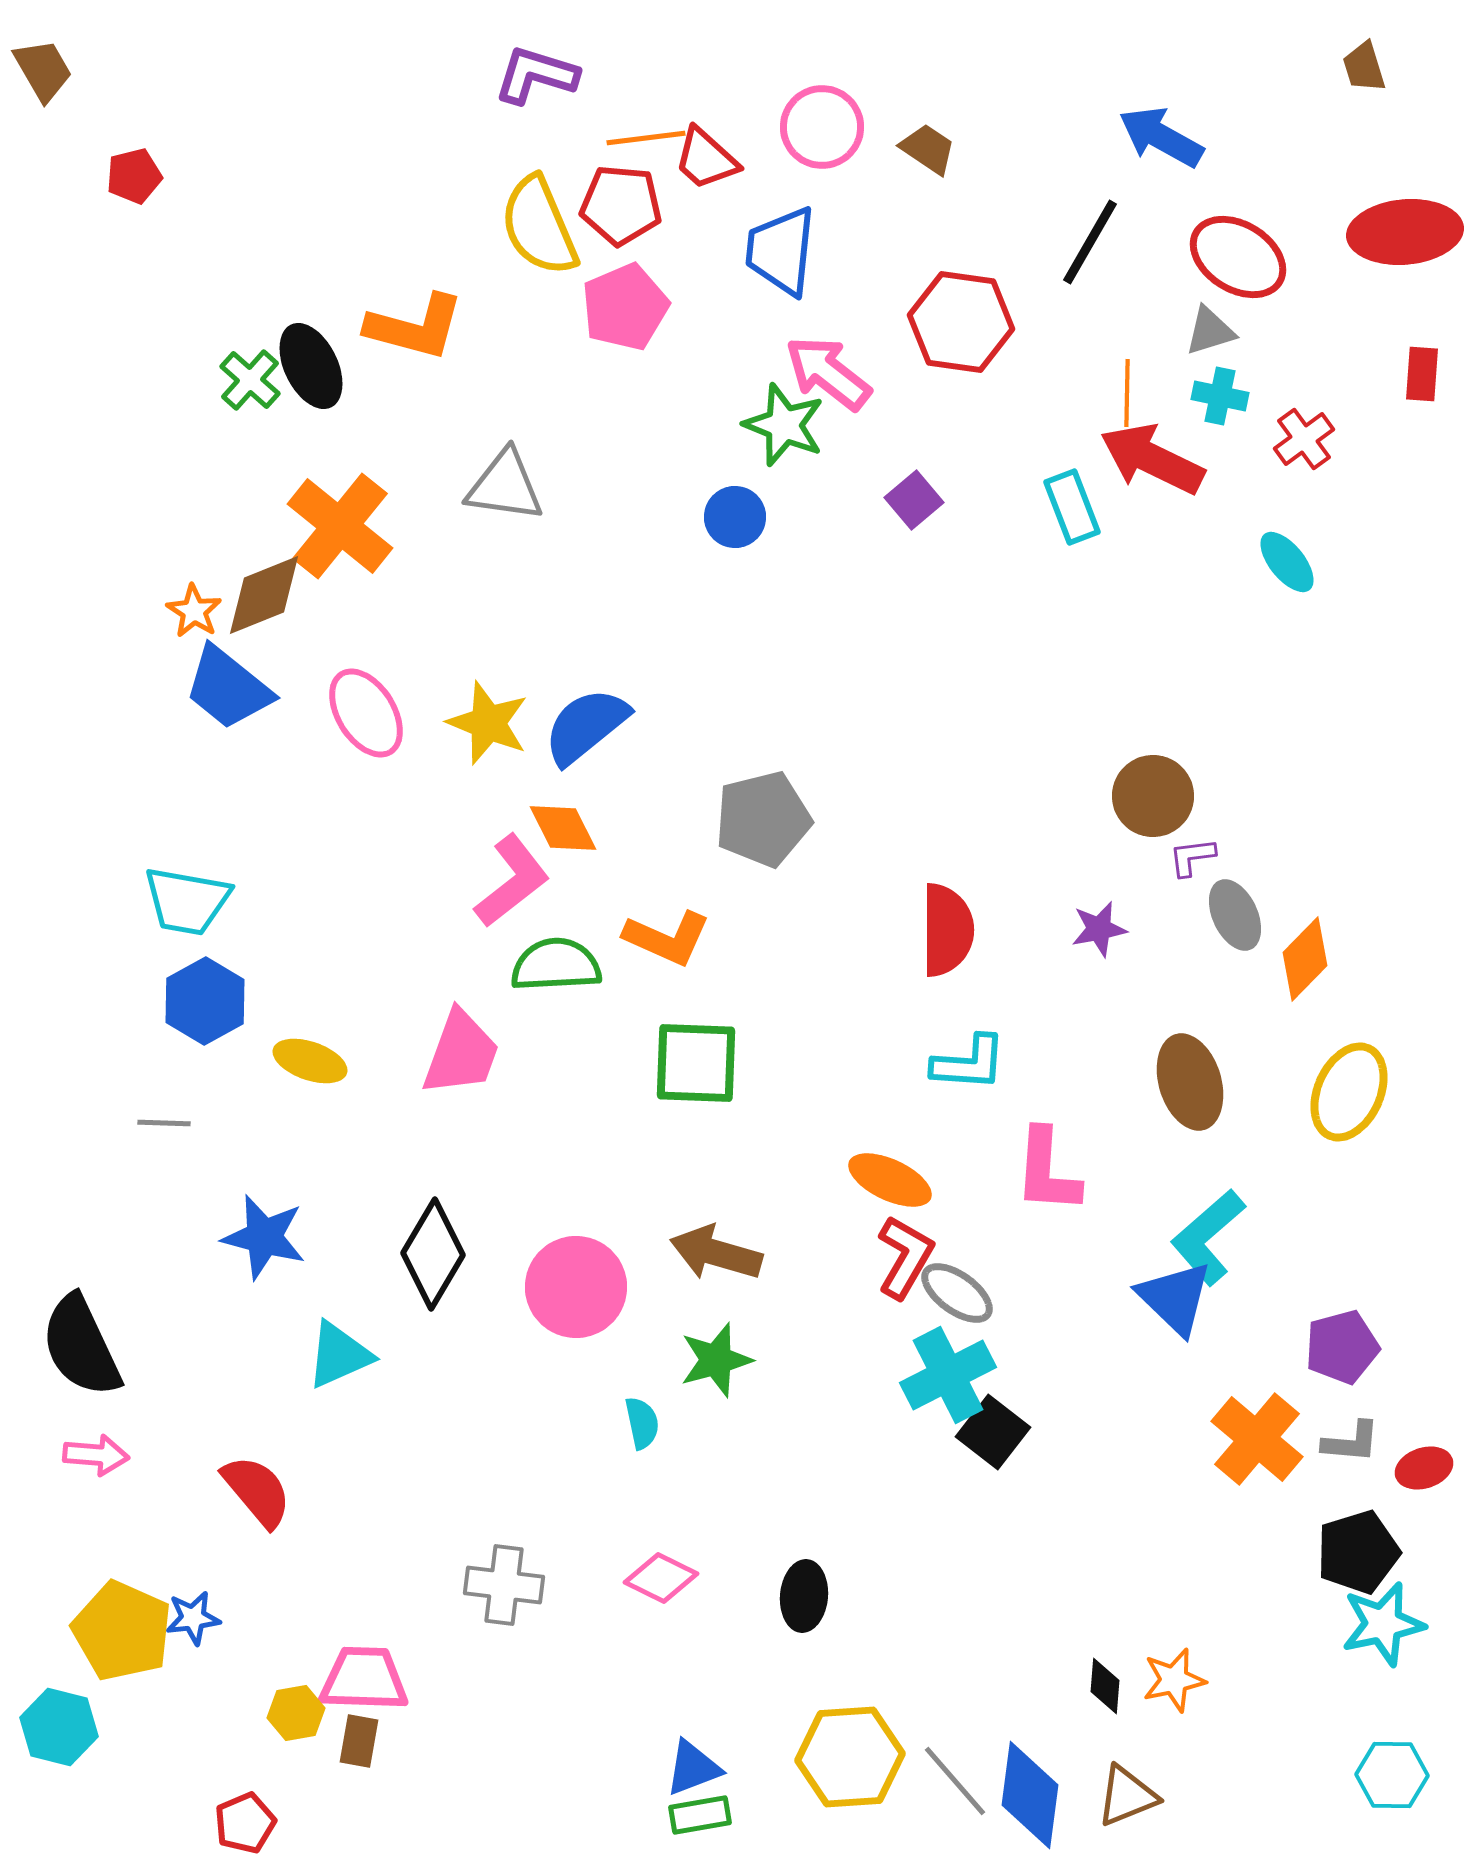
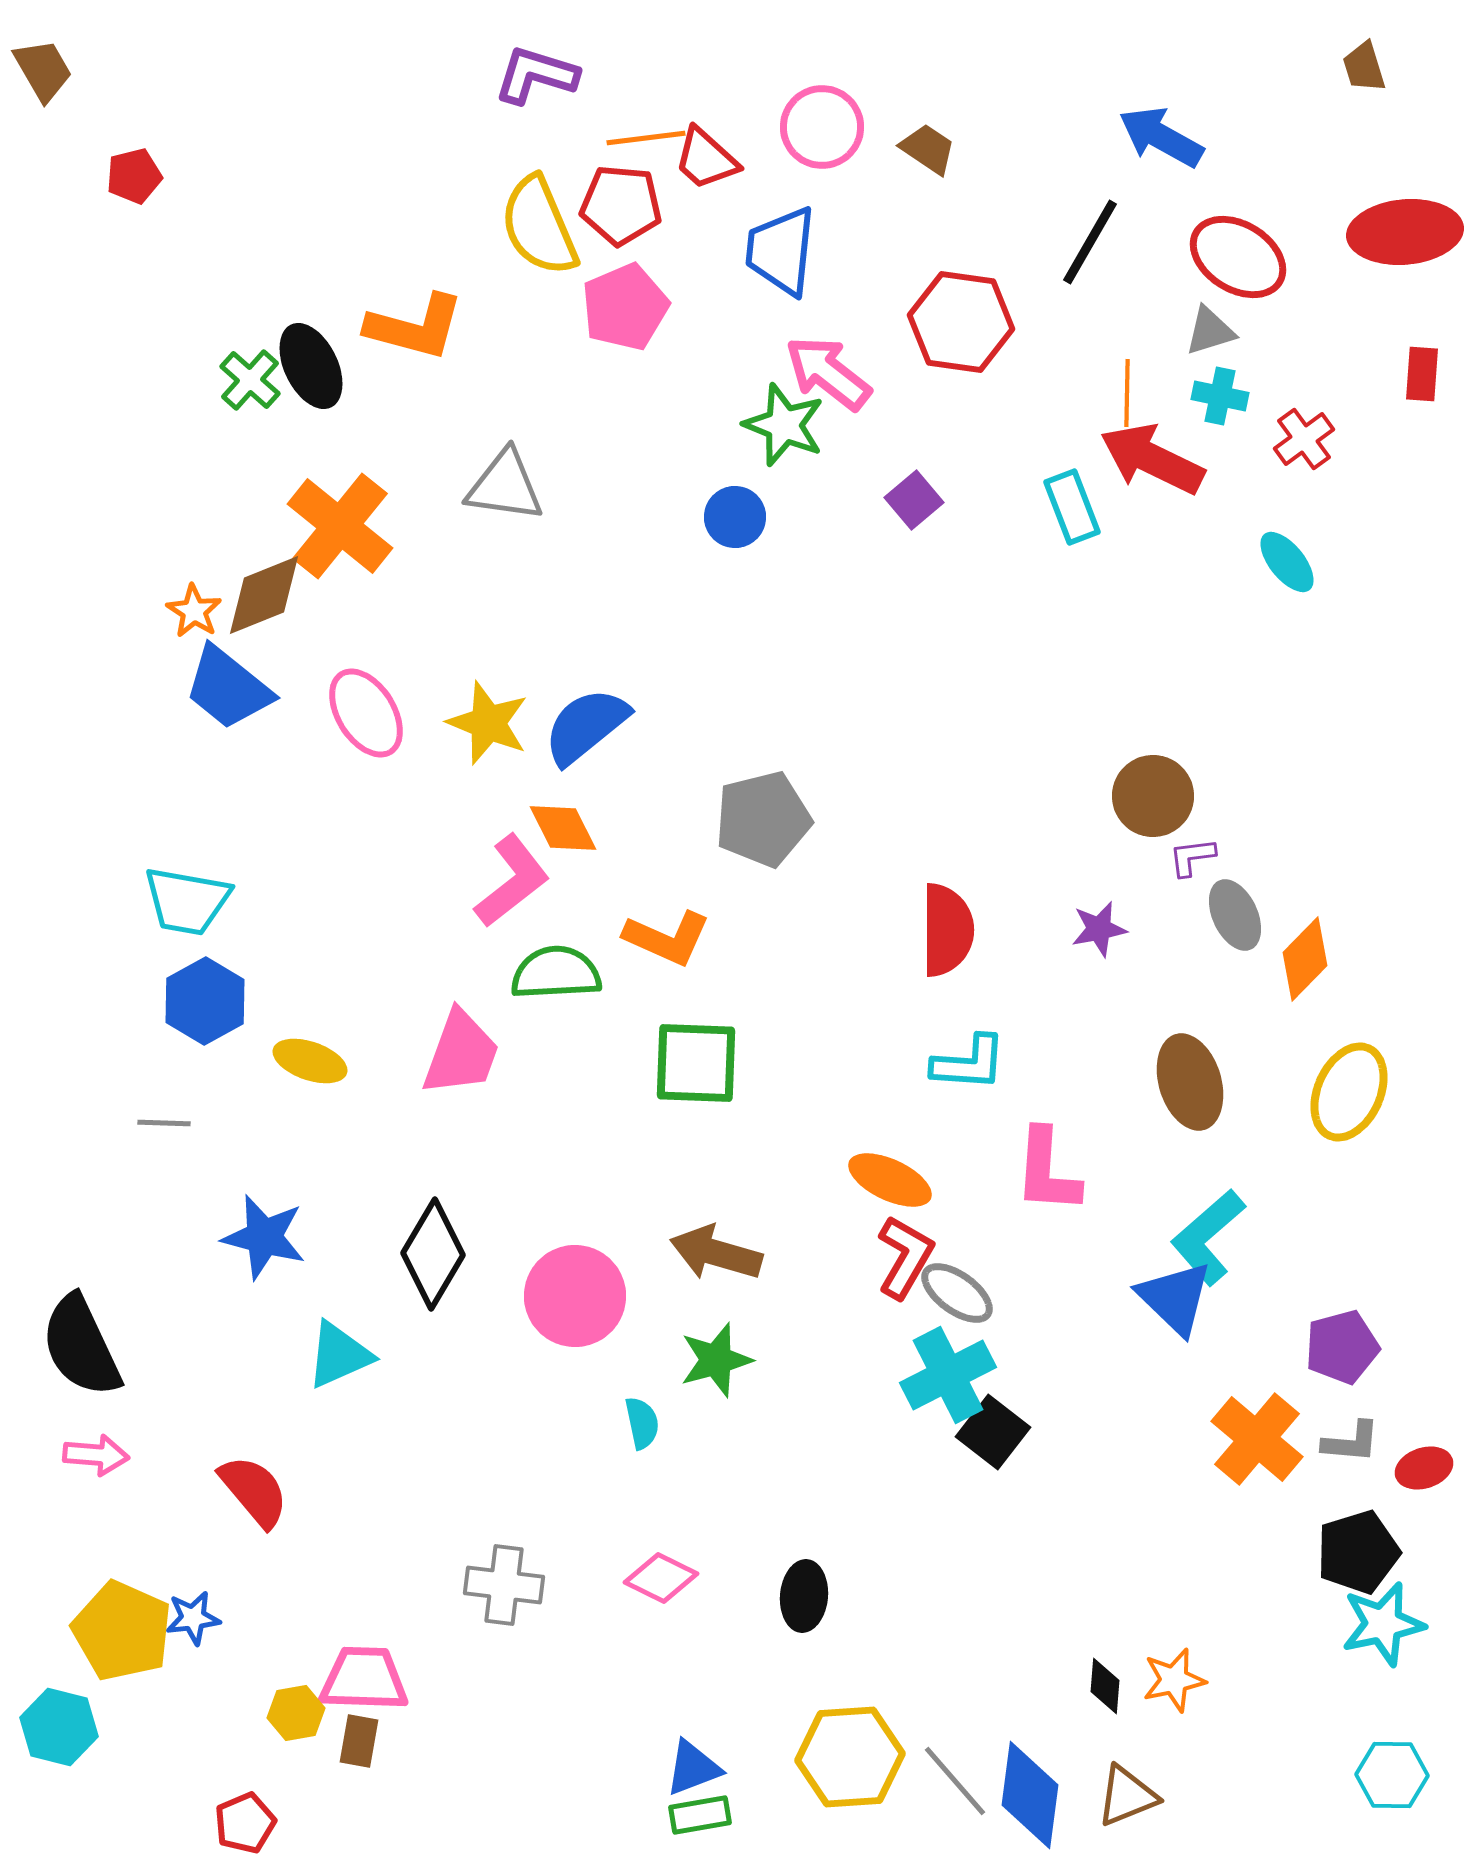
green semicircle at (556, 965): moved 8 px down
pink circle at (576, 1287): moved 1 px left, 9 px down
red semicircle at (257, 1491): moved 3 px left
